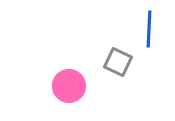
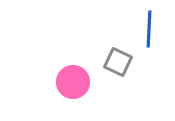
pink circle: moved 4 px right, 4 px up
